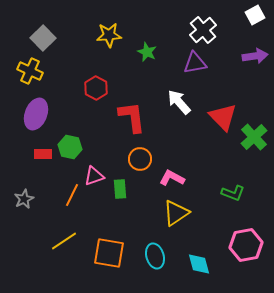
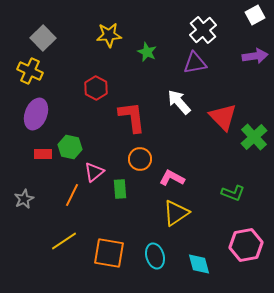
pink triangle: moved 4 px up; rotated 20 degrees counterclockwise
